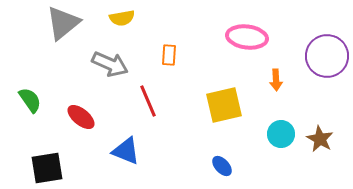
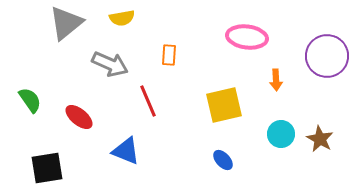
gray triangle: moved 3 px right
red ellipse: moved 2 px left
blue ellipse: moved 1 px right, 6 px up
